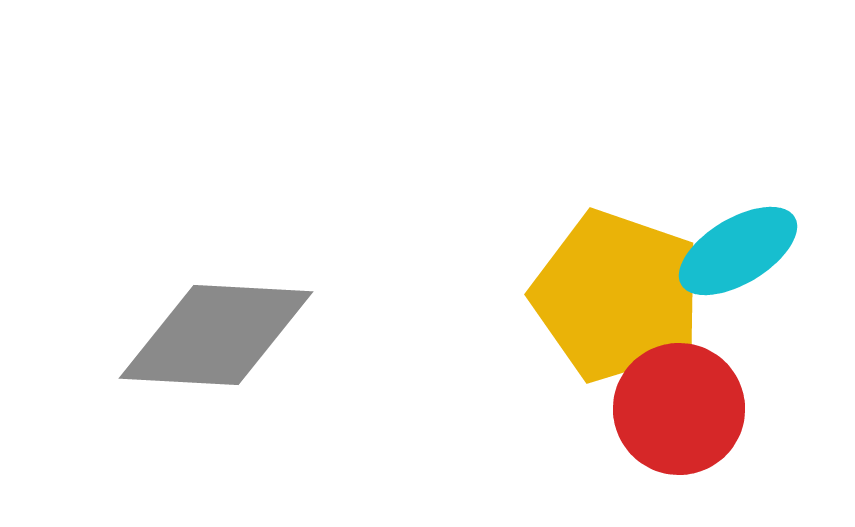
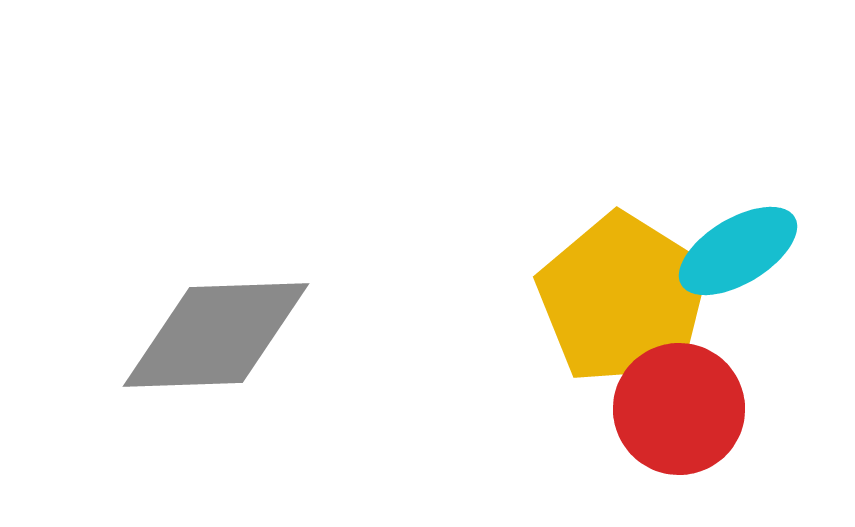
yellow pentagon: moved 6 px right, 3 px down; rotated 13 degrees clockwise
gray diamond: rotated 5 degrees counterclockwise
